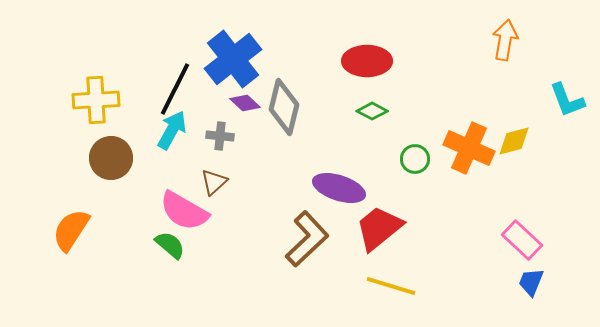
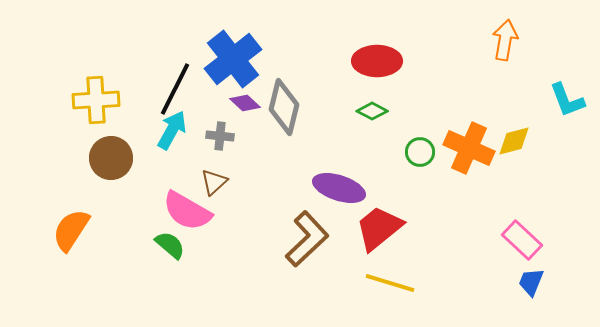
red ellipse: moved 10 px right
green circle: moved 5 px right, 7 px up
pink semicircle: moved 3 px right
yellow line: moved 1 px left, 3 px up
